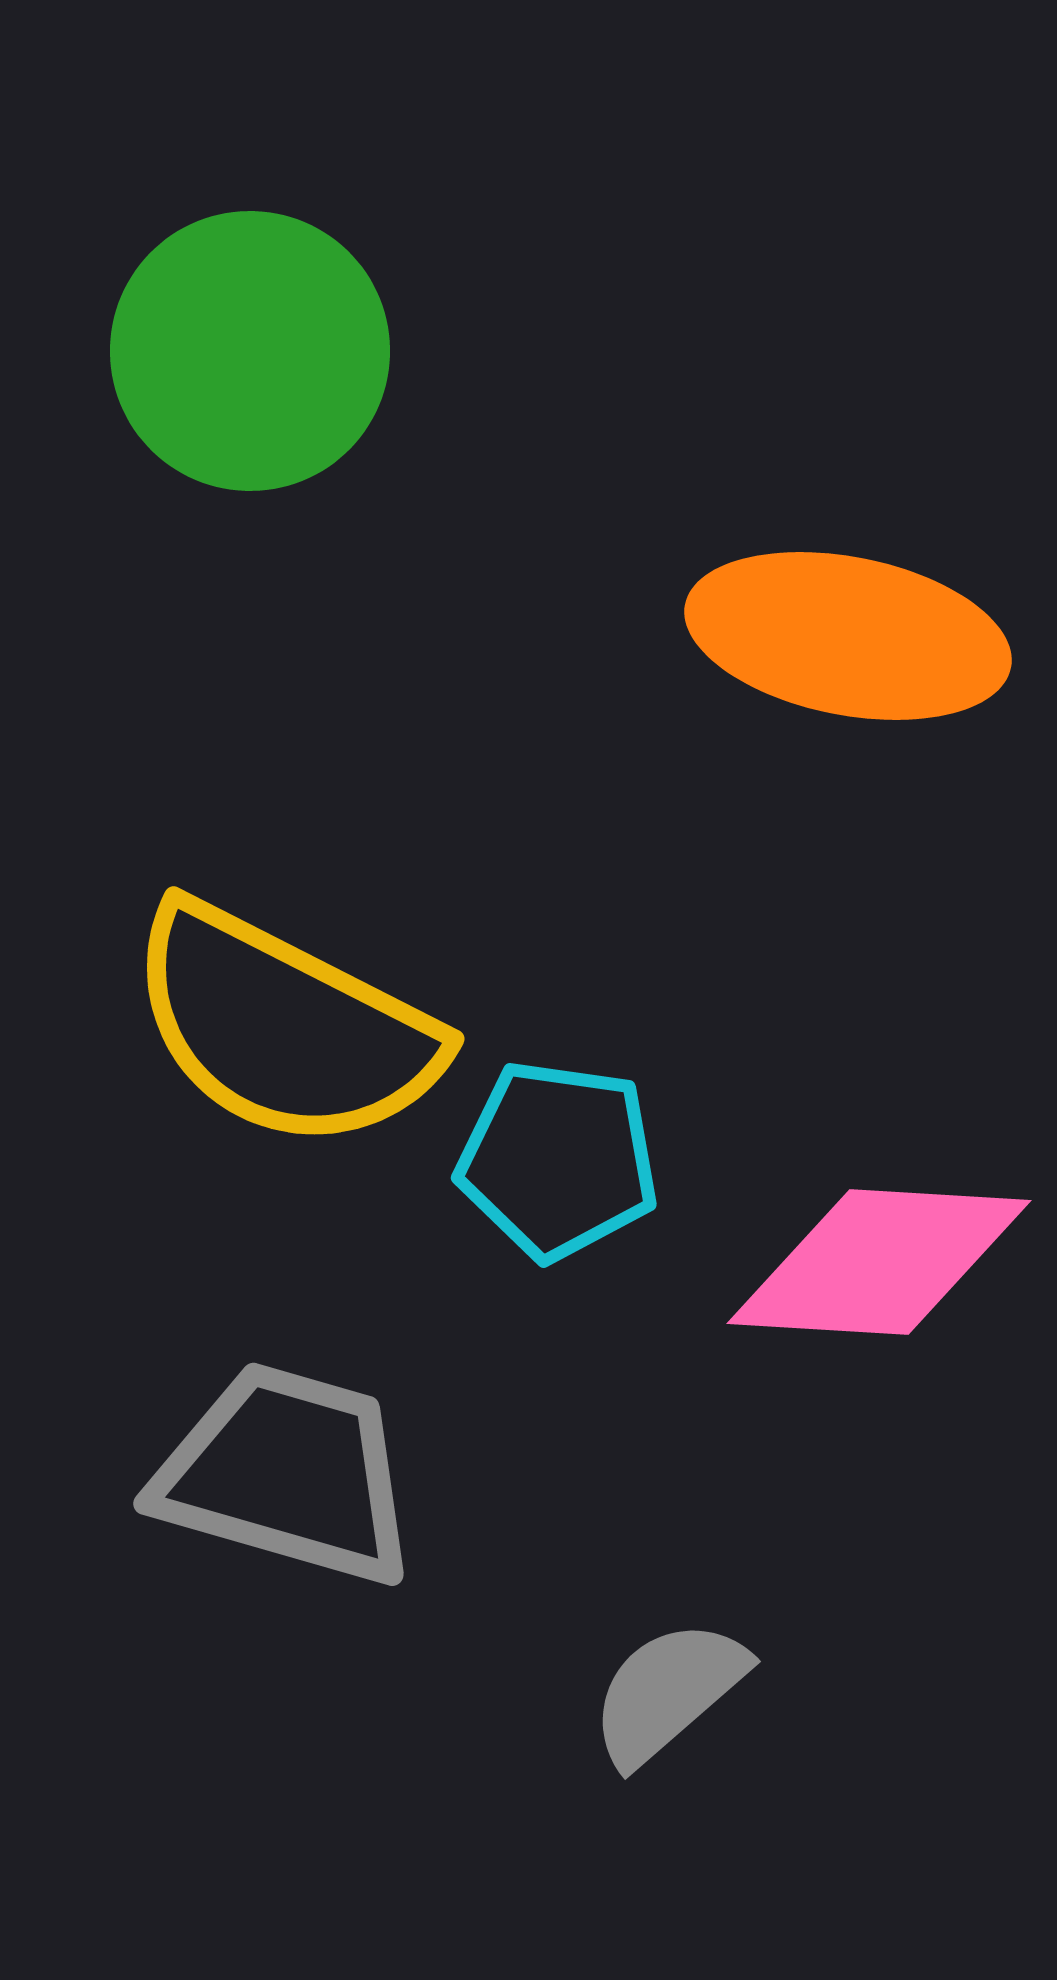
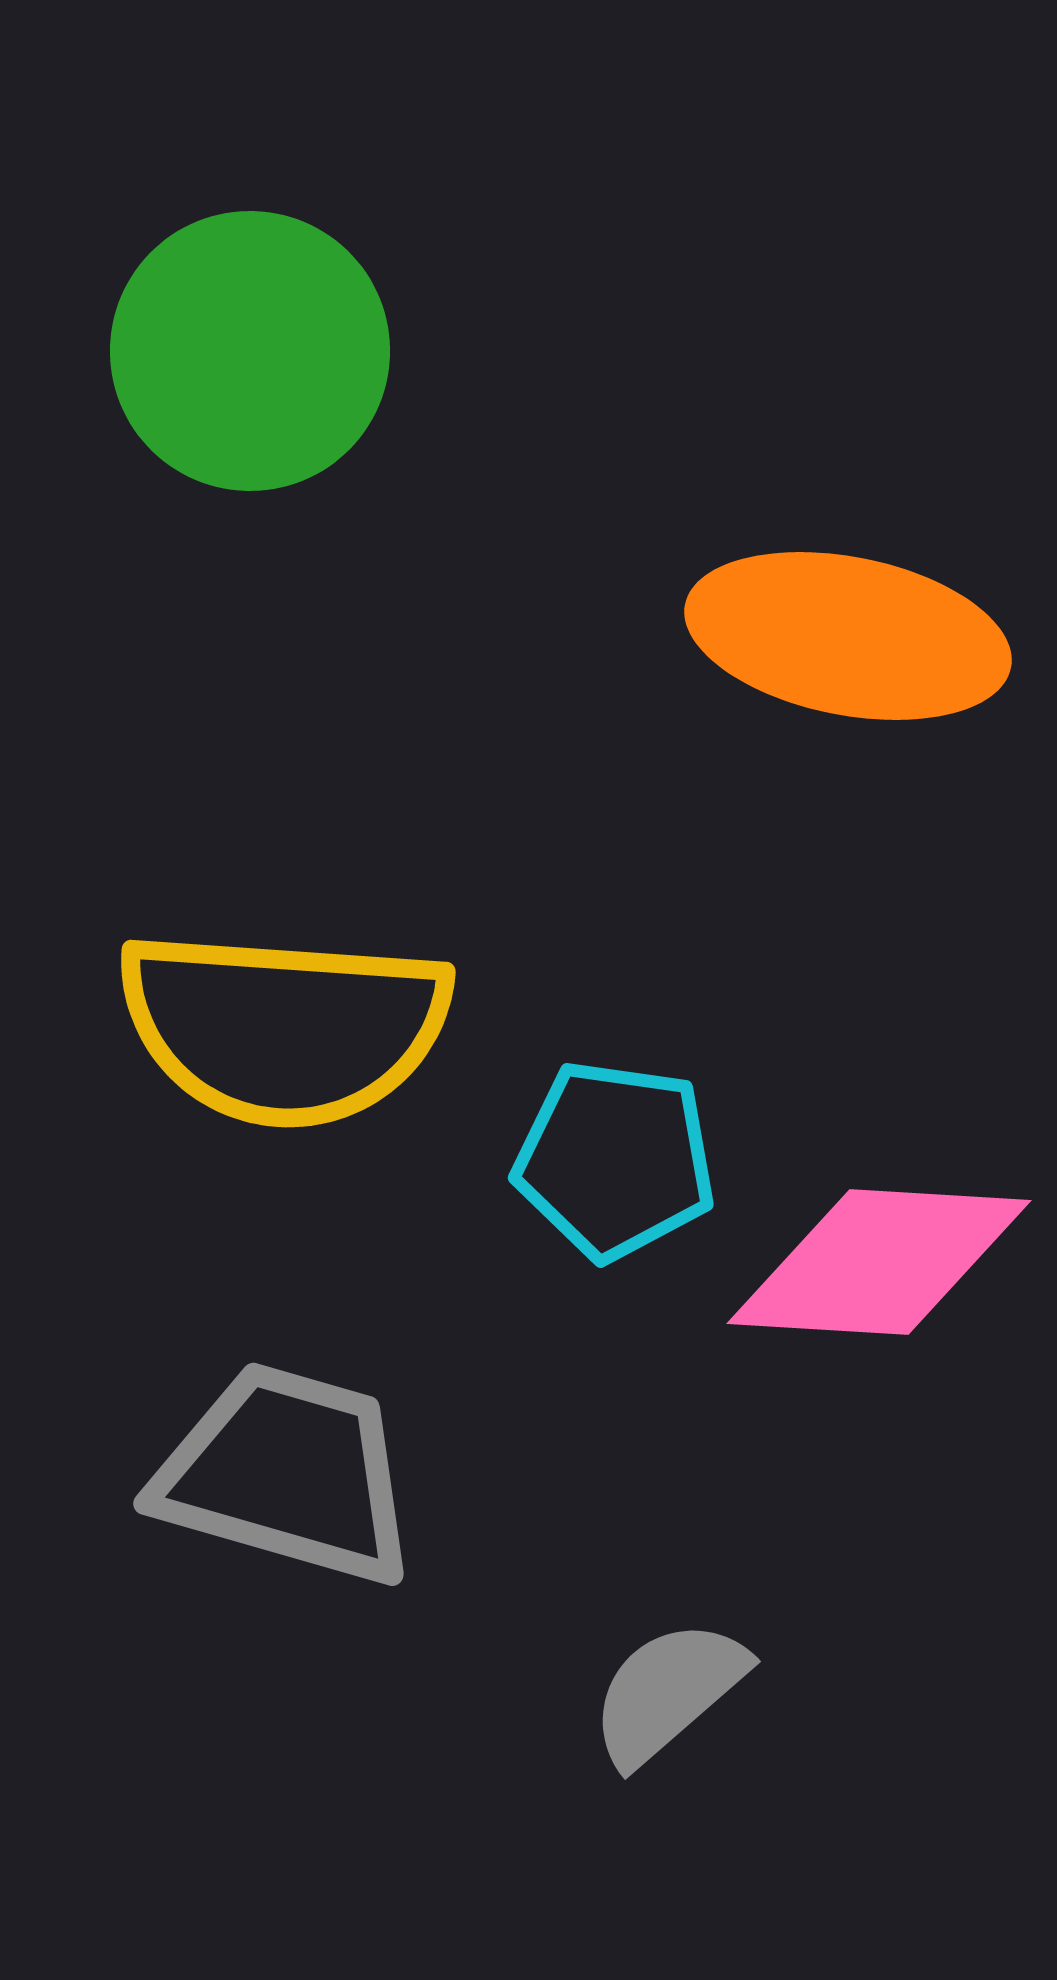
yellow semicircle: rotated 23 degrees counterclockwise
cyan pentagon: moved 57 px right
